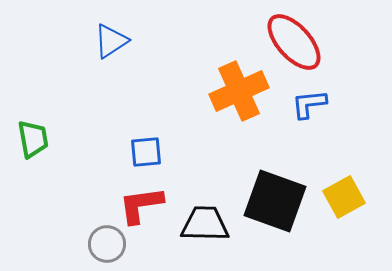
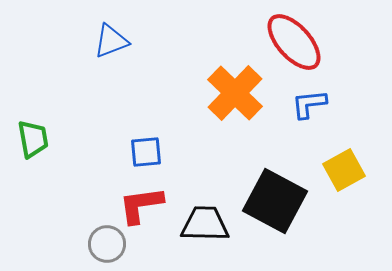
blue triangle: rotated 12 degrees clockwise
orange cross: moved 4 px left, 2 px down; rotated 22 degrees counterclockwise
yellow square: moved 27 px up
black square: rotated 8 degrees clockwise
